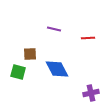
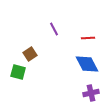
purple line: rotated 48 degrees clockwise
brown square: rotated 32 degrees counterclockwise
blue diamond: moved 30 px right, 5 px up
